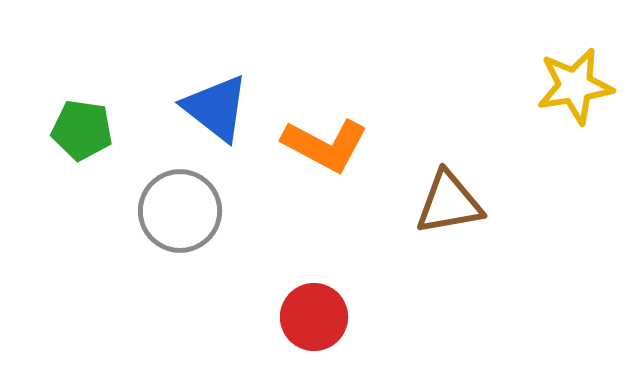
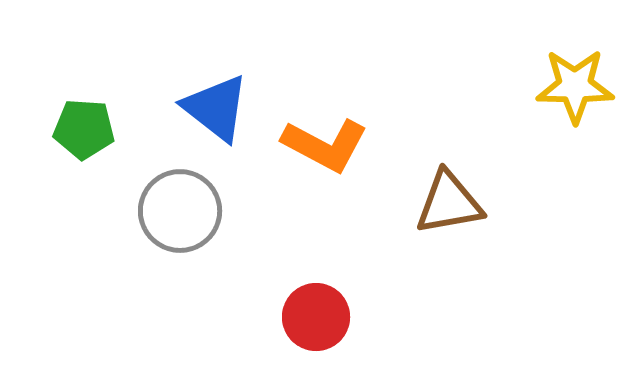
yellow star: rotated 10 degrees clockwise
green pentagon: moved 2 px right, 1 px up; rotated 4 degrees counterclockwise
red circle: moved 2 px right
